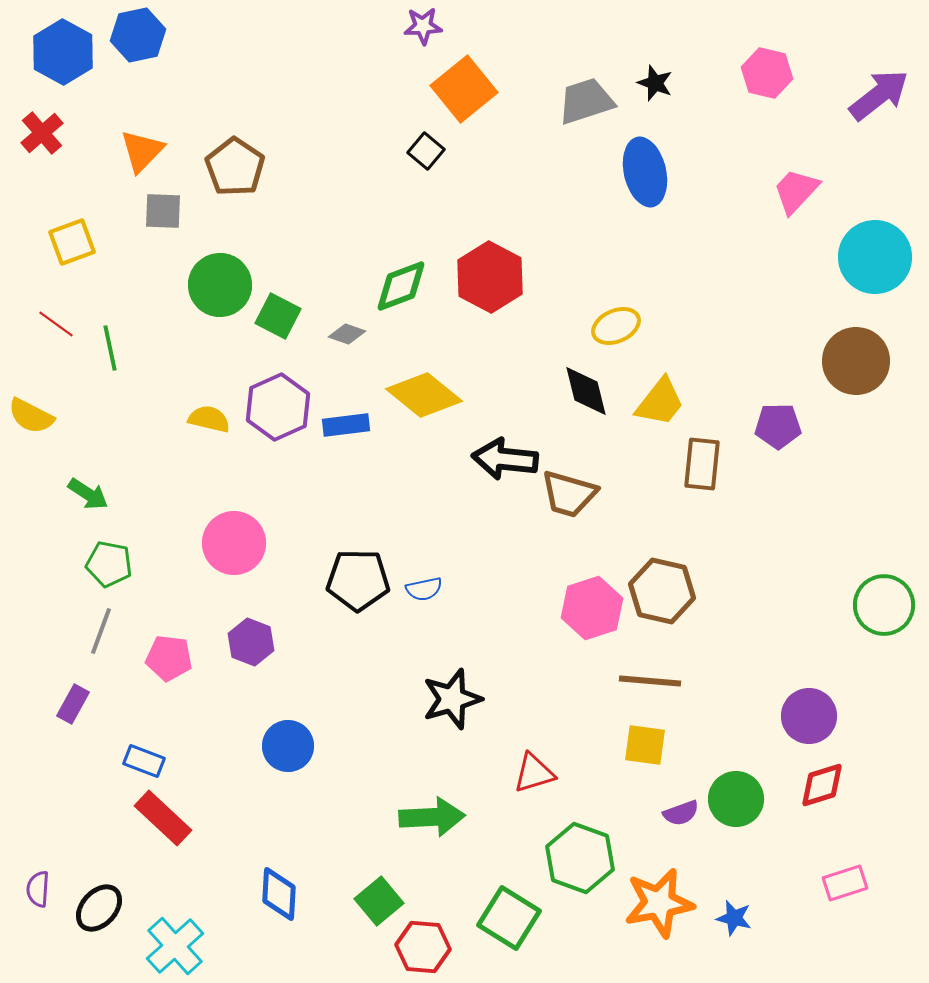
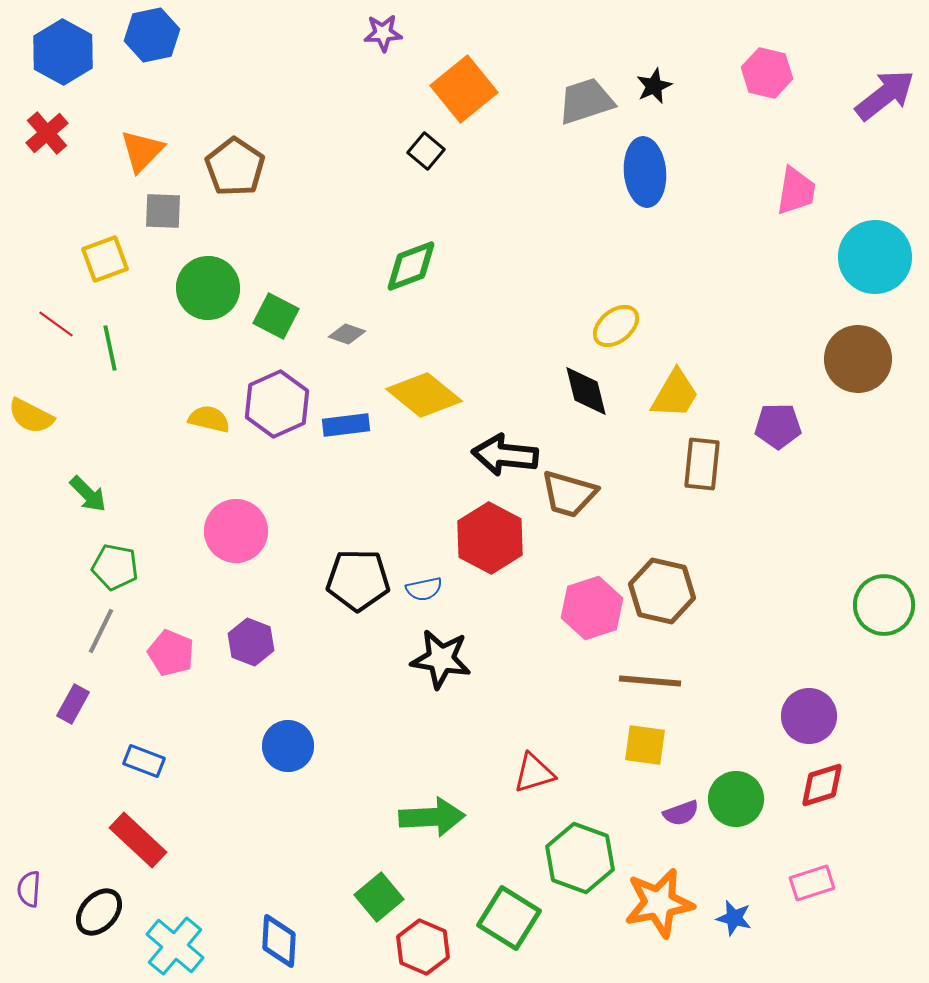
purple star at (423, 26): moved 40 px left, 7 px down
blue hexagon at (138, 35): moved 14 px right
black star at (655, 83): moved 1 px left, 3 px down; rotated 27 degrees clockwise
purple arrow at (879, 95): moved 6 px right
red cross at (42, 133): moved 5 px right
blue ellipse at (645, 172): rotated 8 degrees clockwise
pink trapezoid at (796, 191): rotated 146 degrees clockwise
yellow square at (72, 242): moved 33 px right, 17 px down
red hexagon at (490, 277): moved 261 px down
green circle at (220, 285): moved 12 px left, 3 px down
green diamond at (401, 286): moved 10 px right, 20 px up
green square at (278, 316): moved 2 px left
yellow ellipse at (616, 326): rotated 15 degrees counterclockwise
brown circle at (856, 361): moved 2 px right, 2 px up
yellow trapezoid at (660, 402): moved 15 px right, 8 px up; rotated 8 degrees counterclockwise
purple hexagon at (278, 407): moved 1 px left, 3 px up
black arrow at (505, 459): moved 4 px up
green arrow at (88, 494): rotated 12 degrees clockwise
pink circle at (234, 543): moved 2 px right, 12 px up
green pentagon at (109, 564): moved 6 px right, 3 px down
gray line at (101, 631): rotated 6 degrees clockwise
pink pentagon at (169, 658): moved 2 px right, 5 px up; rotated 15 degrees clockwise
black star at (452, 699): moved 11 px left, 40 px up; rotated 26 degrees clockwise
red rectangle at (163, 818): moved 25 px left, 22 px down
pink rectangle at (845, 883): moved 33 px left
purple semicircle at (38, 889): moved 9 px left
blue diamond at (279, 894): moved 47 px down
green square at (379, 901): moved 4 px up
black ellipse at (99, 908): moved 4 px down
cyan cross at (175, 946): rotated 8 degrees counterclockwise
red hexagon at (423, 947): rotated 18 degrees clockwise
